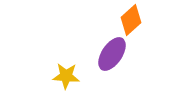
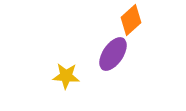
purple ellipse: moved 1 px right
